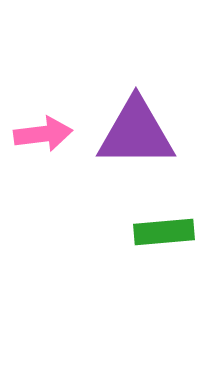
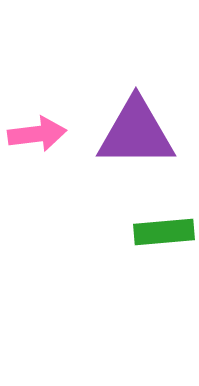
pink arrow: moved 6 px left
